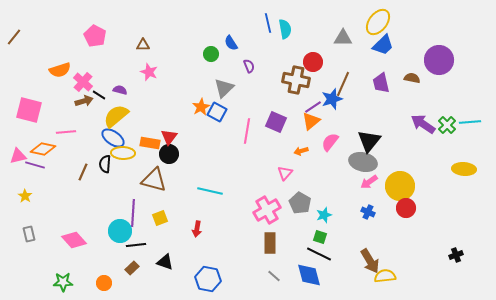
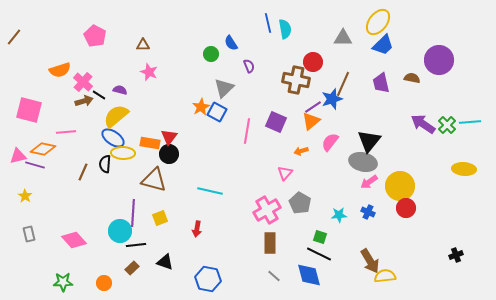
cyan star at (324, 215): moved 15 px right; rotated 14 degrees clockwise
